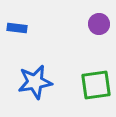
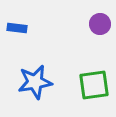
purple circle: moved 1 px right
green square: moved 2 px left
